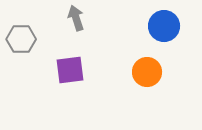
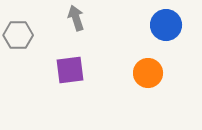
blue circle: moved 2 px right, 1 px up
gray hexagon: moved 3 px left, 4 px up
orange circle: moved 1 px right, 1 px down
